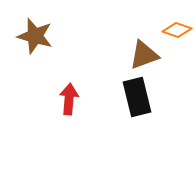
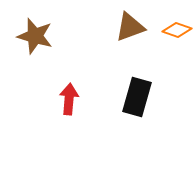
brown triangle: moved 14 px left, 28 px up
black rectangle: rotated 30 degrees clockwise
